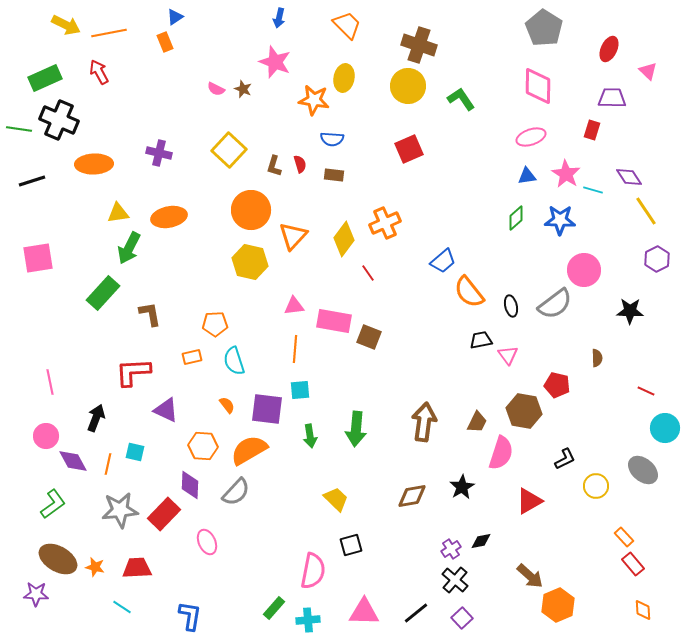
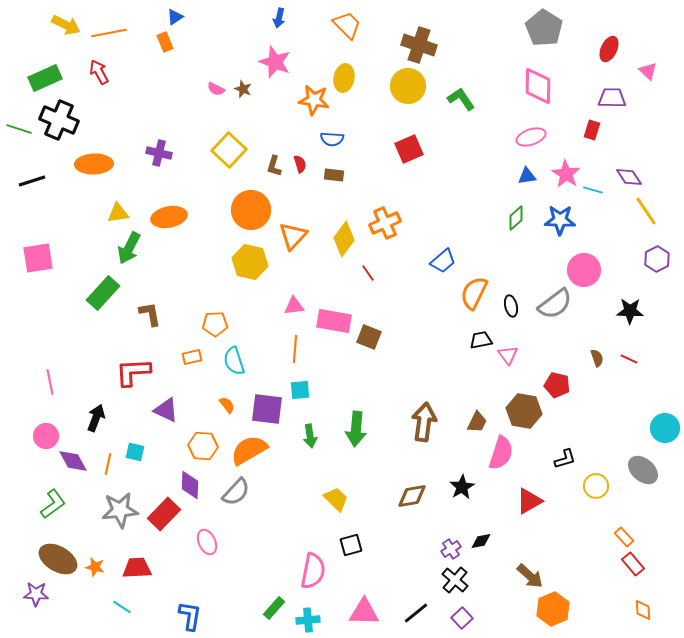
green line at (19, 129): rotated 10 degrees clockwise
orange semicircle at (469, 292): moved 5 px right, 1 px down; rotated 64 degrees clockwise
brown semicircle at (597, 358): rotated 18 degrees counterclockwise
red line at (646, 391): moved 17 px left, 32 px up
black L-shape at (565, 459): rotated 10 degrees clockwise
orange hexagon at (558, 605): moved 5 px left, 4 px down
